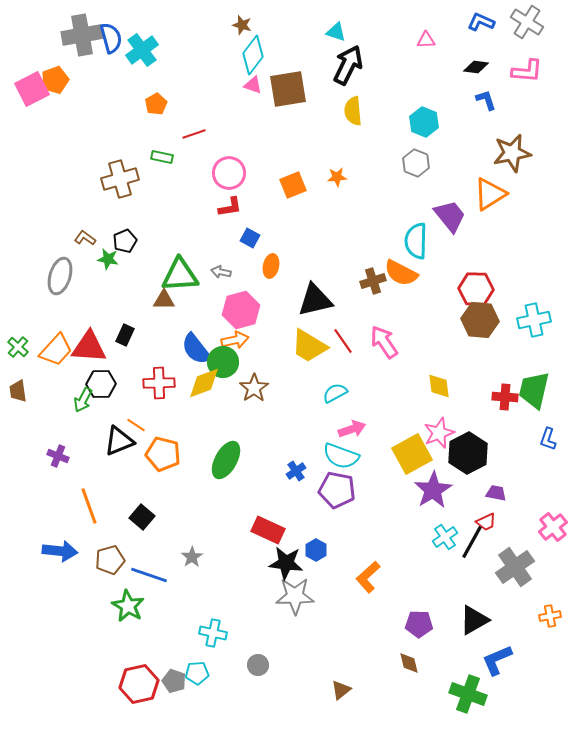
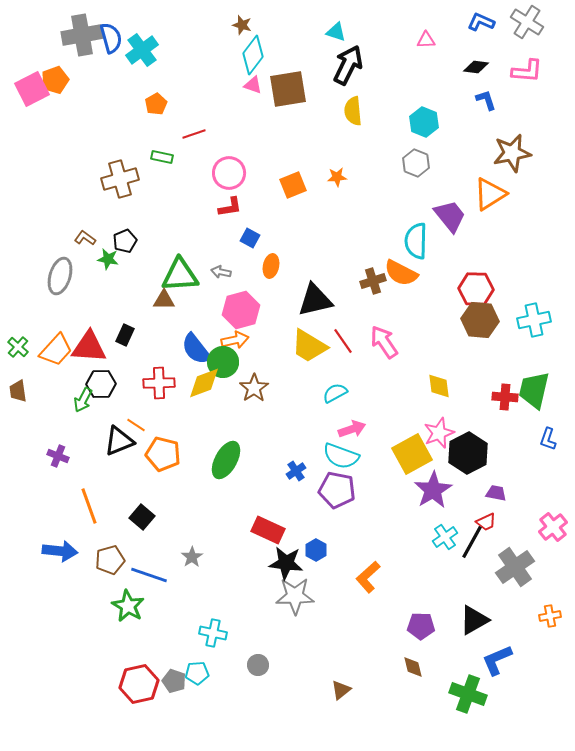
purple pentagon at (419, 624): moved 2 px right, 2 px down
brown diamond at (409, 663): moved 4 px right, 4 px down
